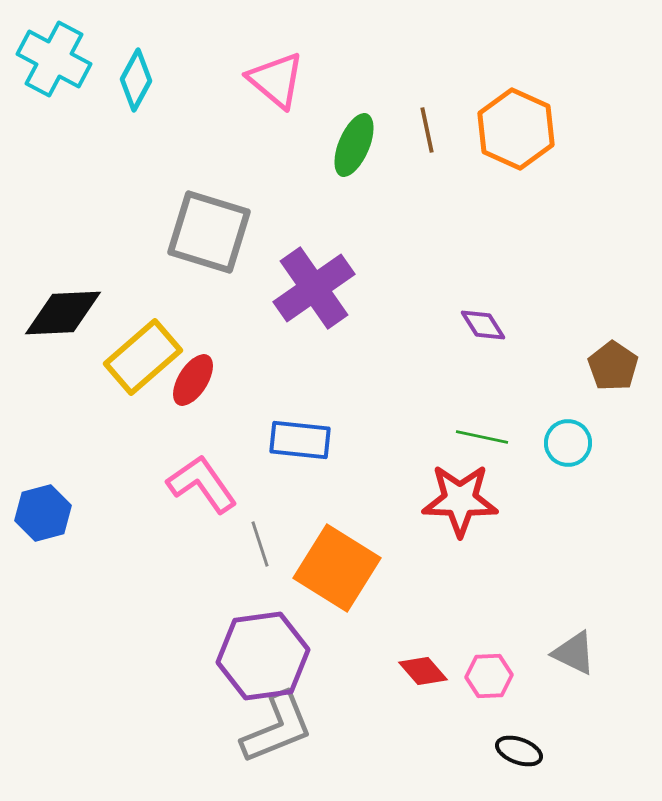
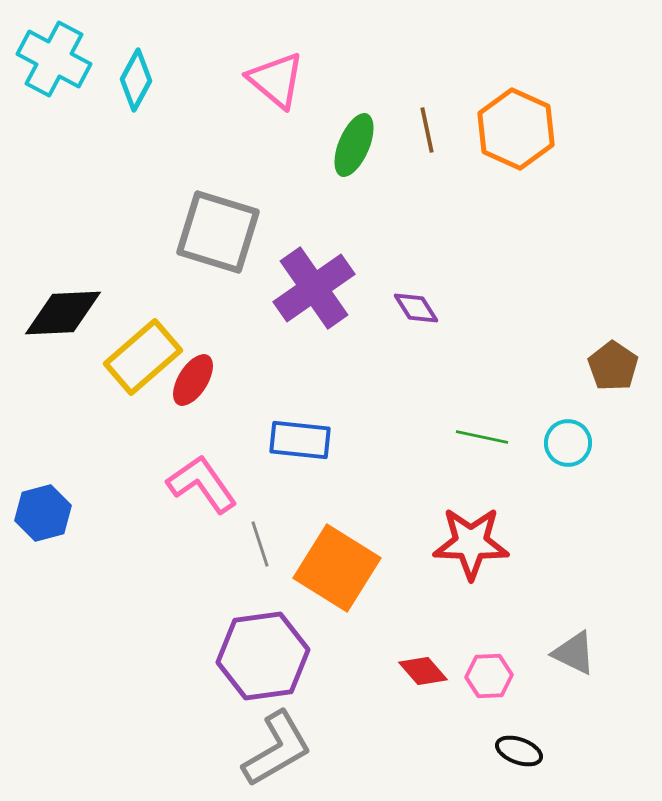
gray square: moved 9 px right
purple diamond: moved 67 px left, 17 px up
red star: moved 11 px right, 43 px down
gray L-shape: moved 21 px down; rotated 8 degrees counterclockwise
